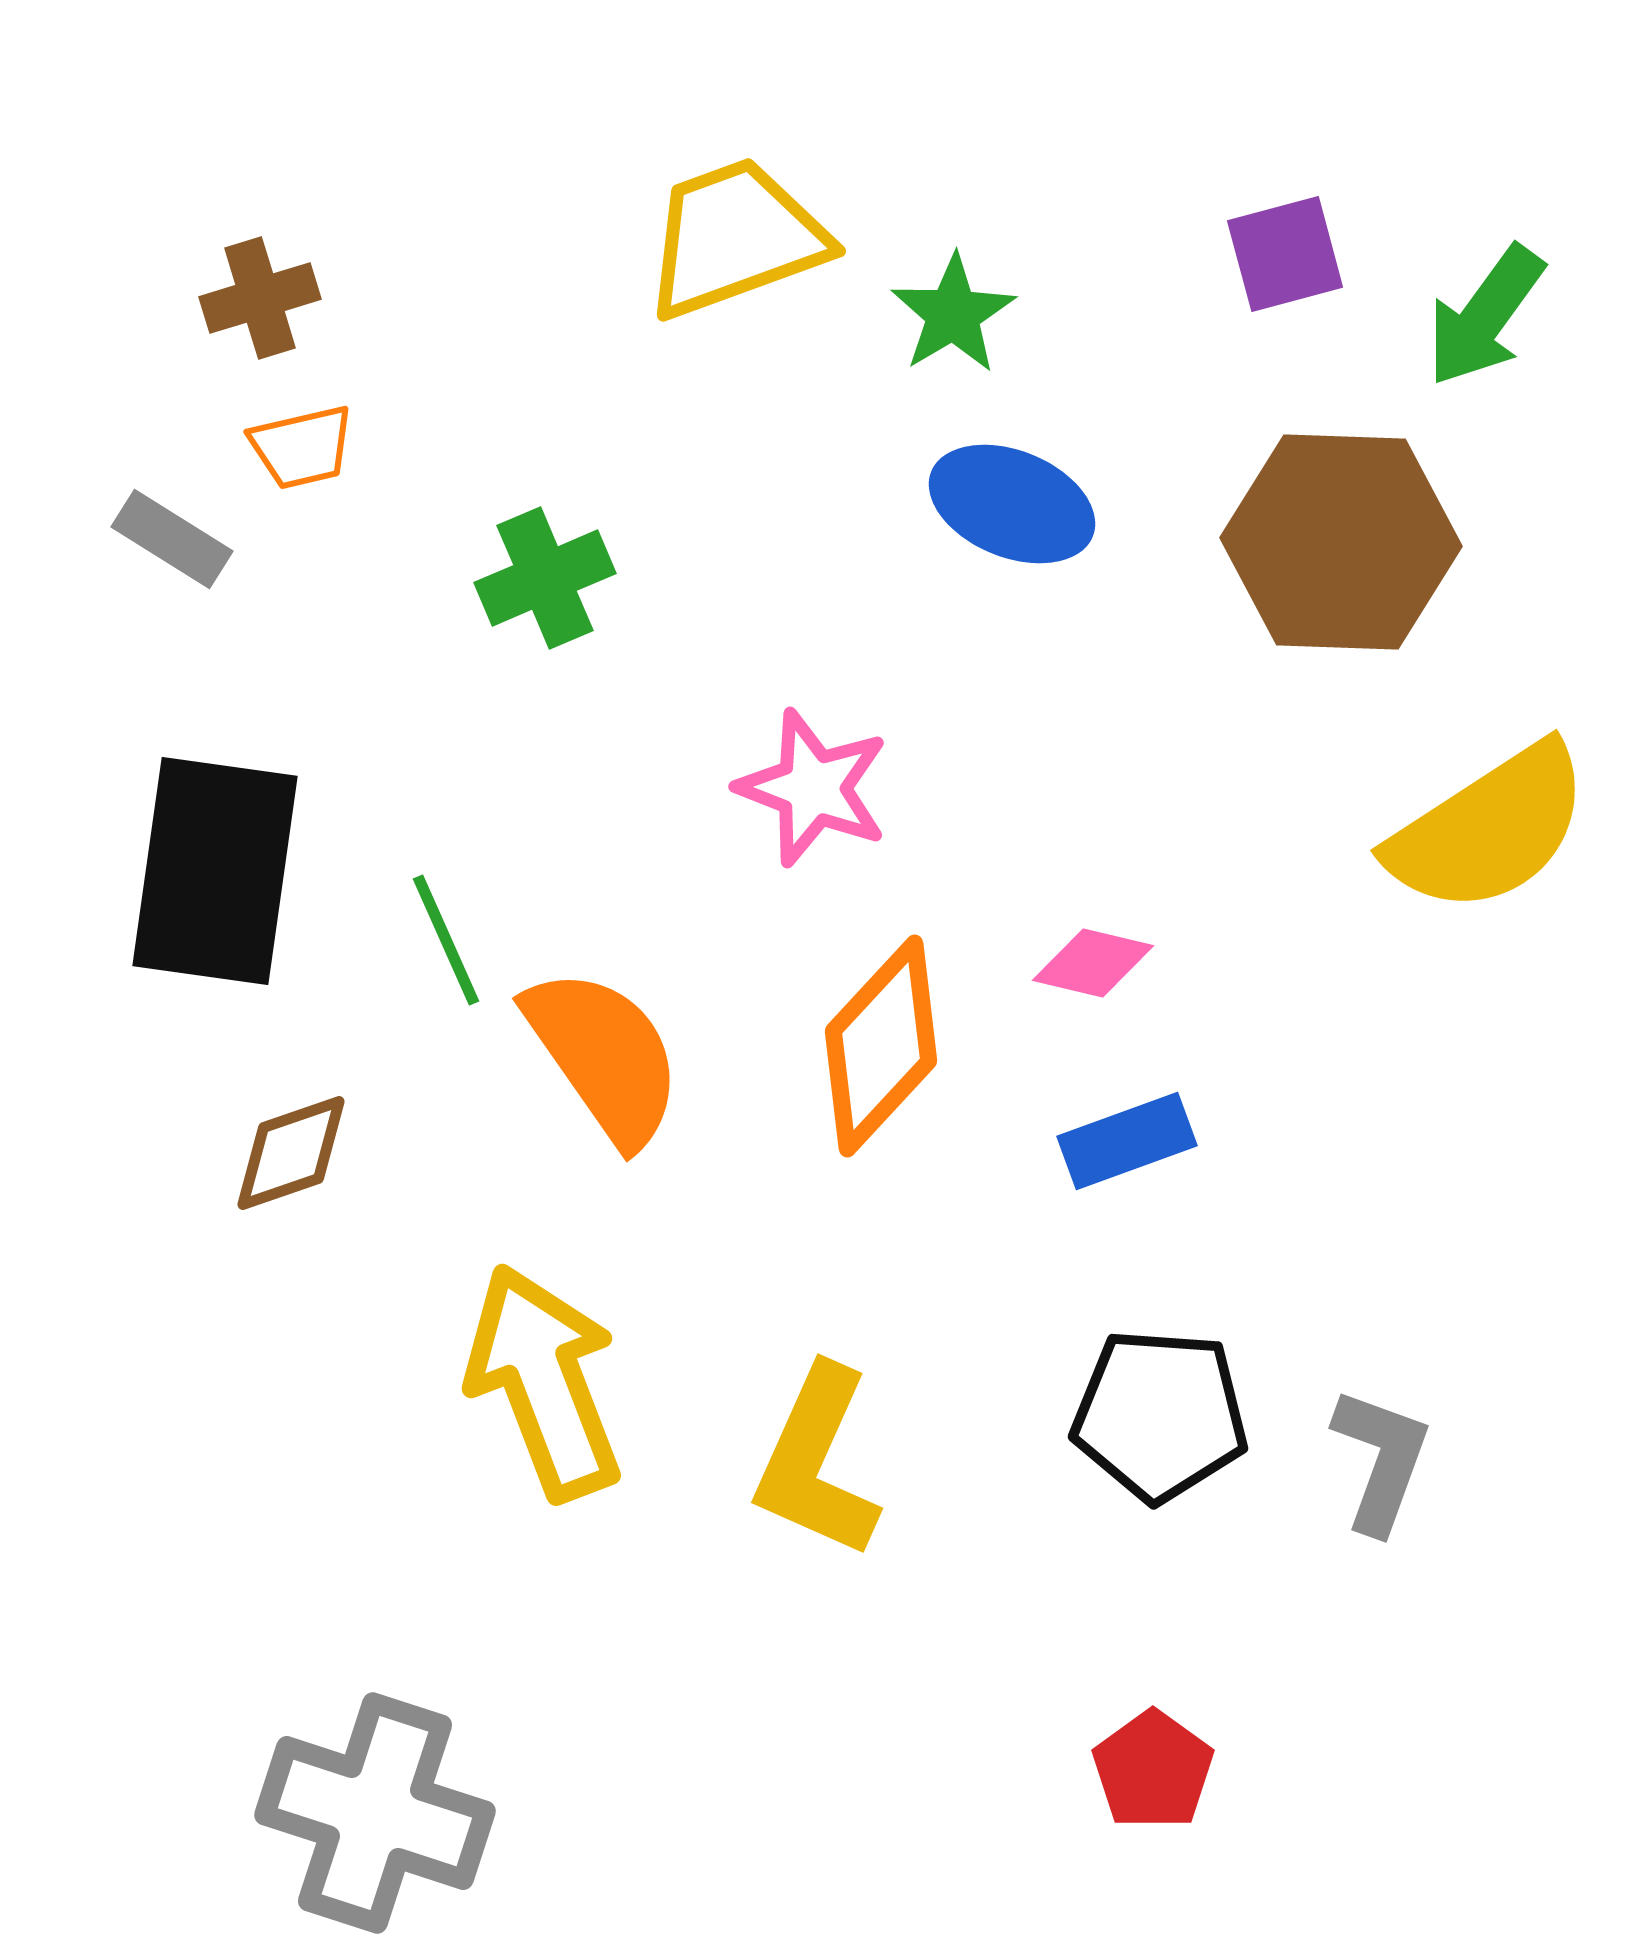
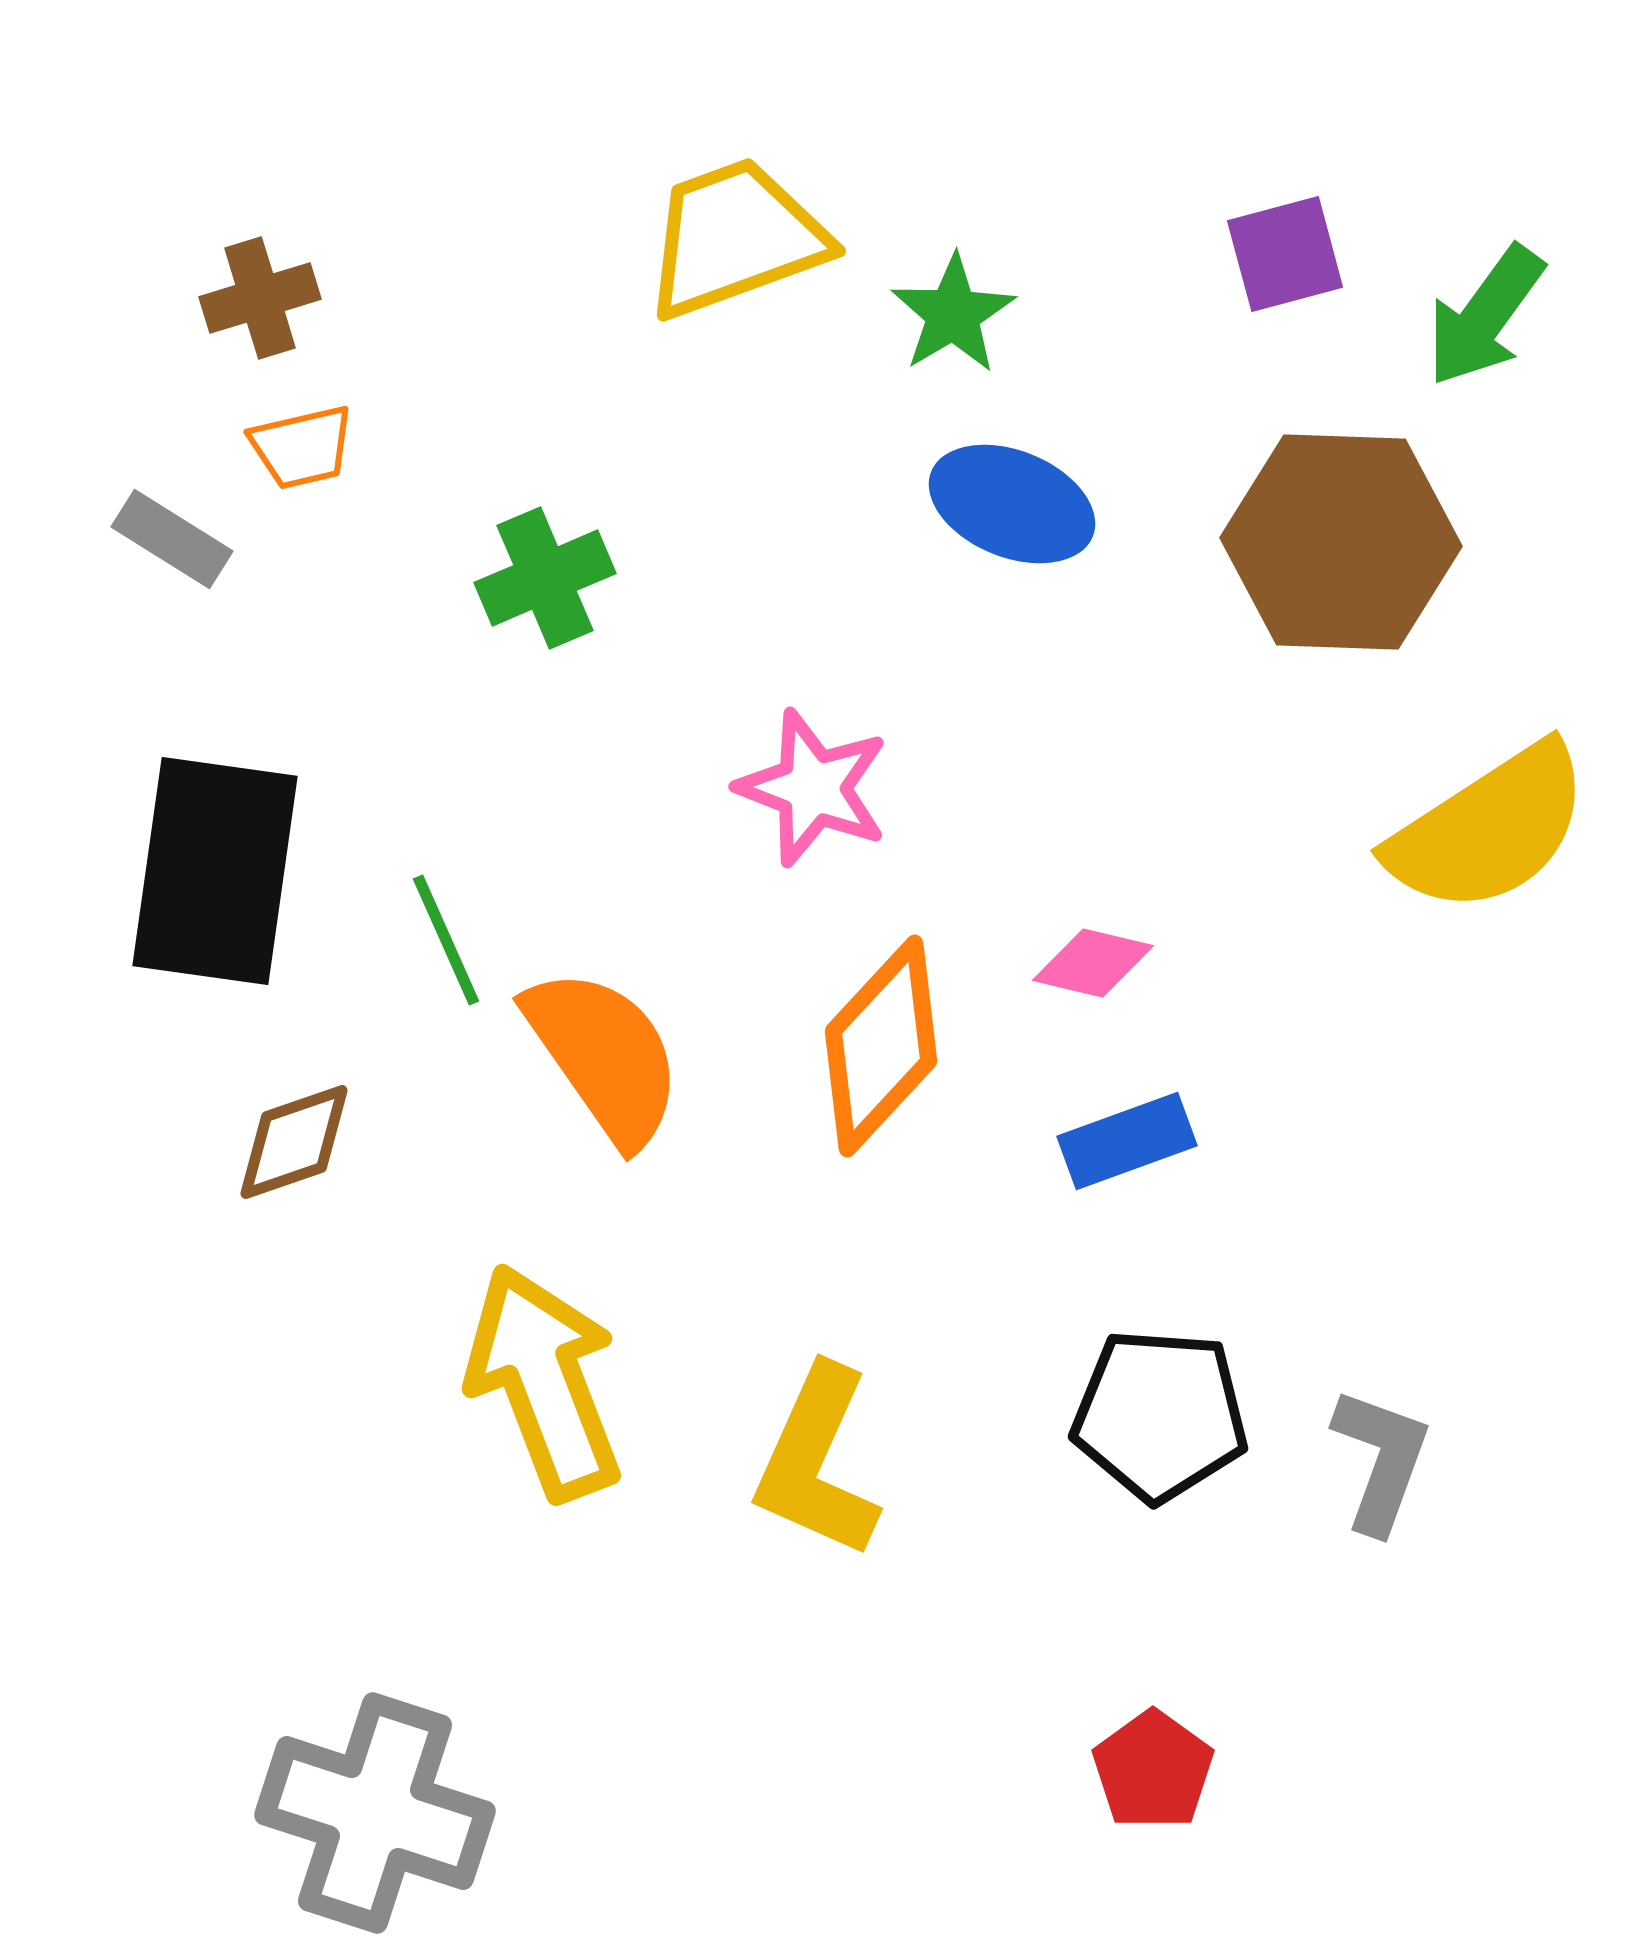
brown diamond: moved 3 px right, 11 px up
